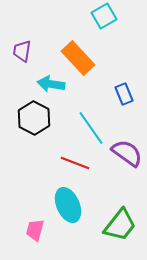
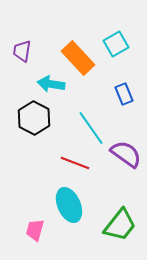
cyan square: moved 12 px right, 28 px down
purple semicircle: moved 1 px left, 1 px down
cyan ellipse: moved 1 px right
